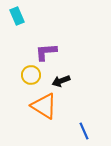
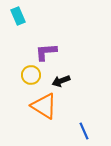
cyan rectangle: moved 1 px right
